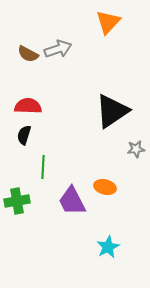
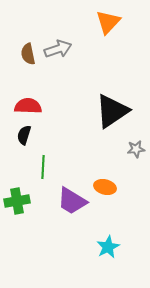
brown semicircle: rotated 50 degrees clockwise
purple trapezoid: rotated 32 degrees counterclockwise
